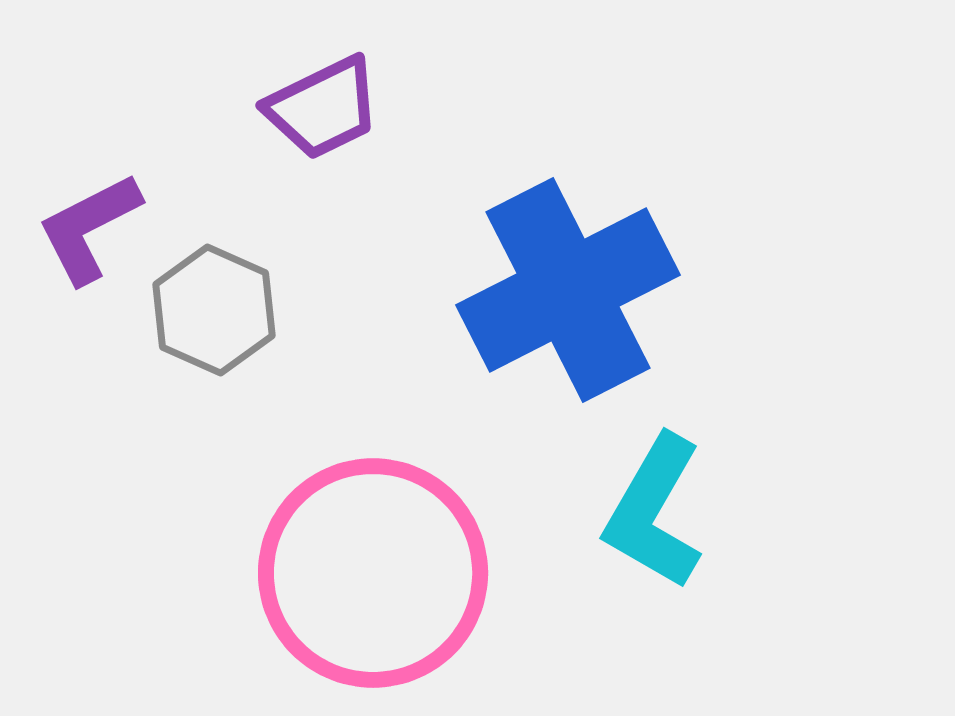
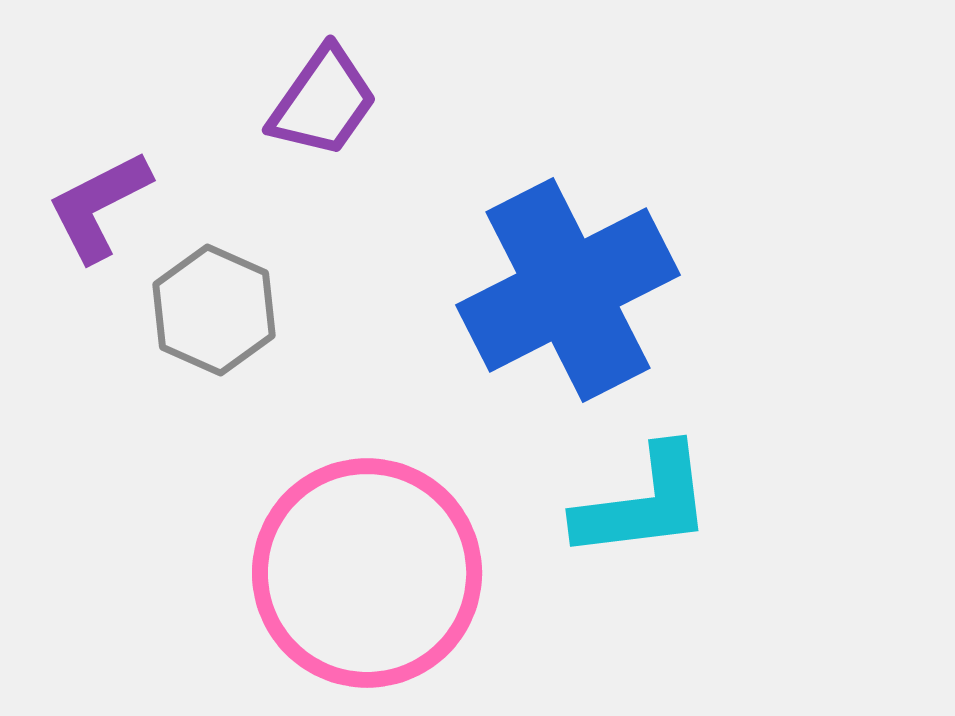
purple trapezoid: moved 6 px up; rotated 29 degrees counterclockwise
purple L-shape: moved 10 px right, 22 px up
cyan L-shape: moved 10 px left, 9 px up; rotated 127 degrees counterclockwise
pink circle: moved 6 px left
